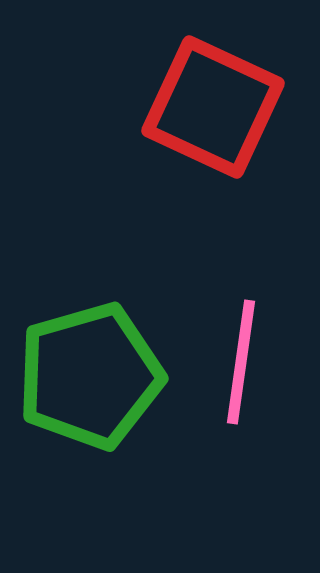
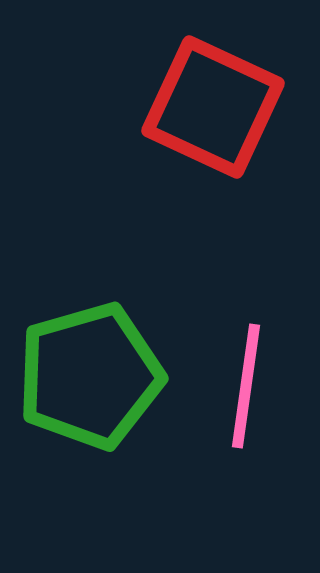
pink line: moved 5 px right, 24 px down
